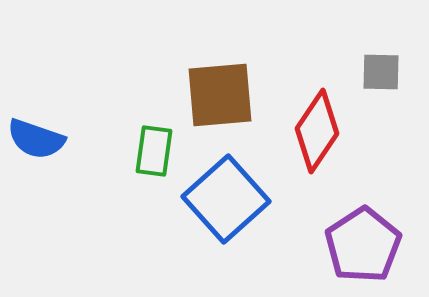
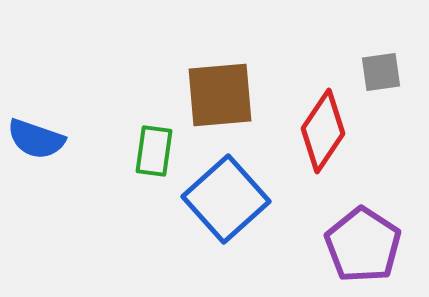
gray square: rotated 9 degrees counterclockwise
red diamond: moved 6 px right
purple pentagon: rotated 6 degrees counterclockwise
